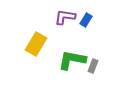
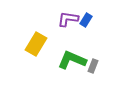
purple L-shape: moved 3 px right, 2 px down
green L-shape: rotated 12 degrees clockwise
